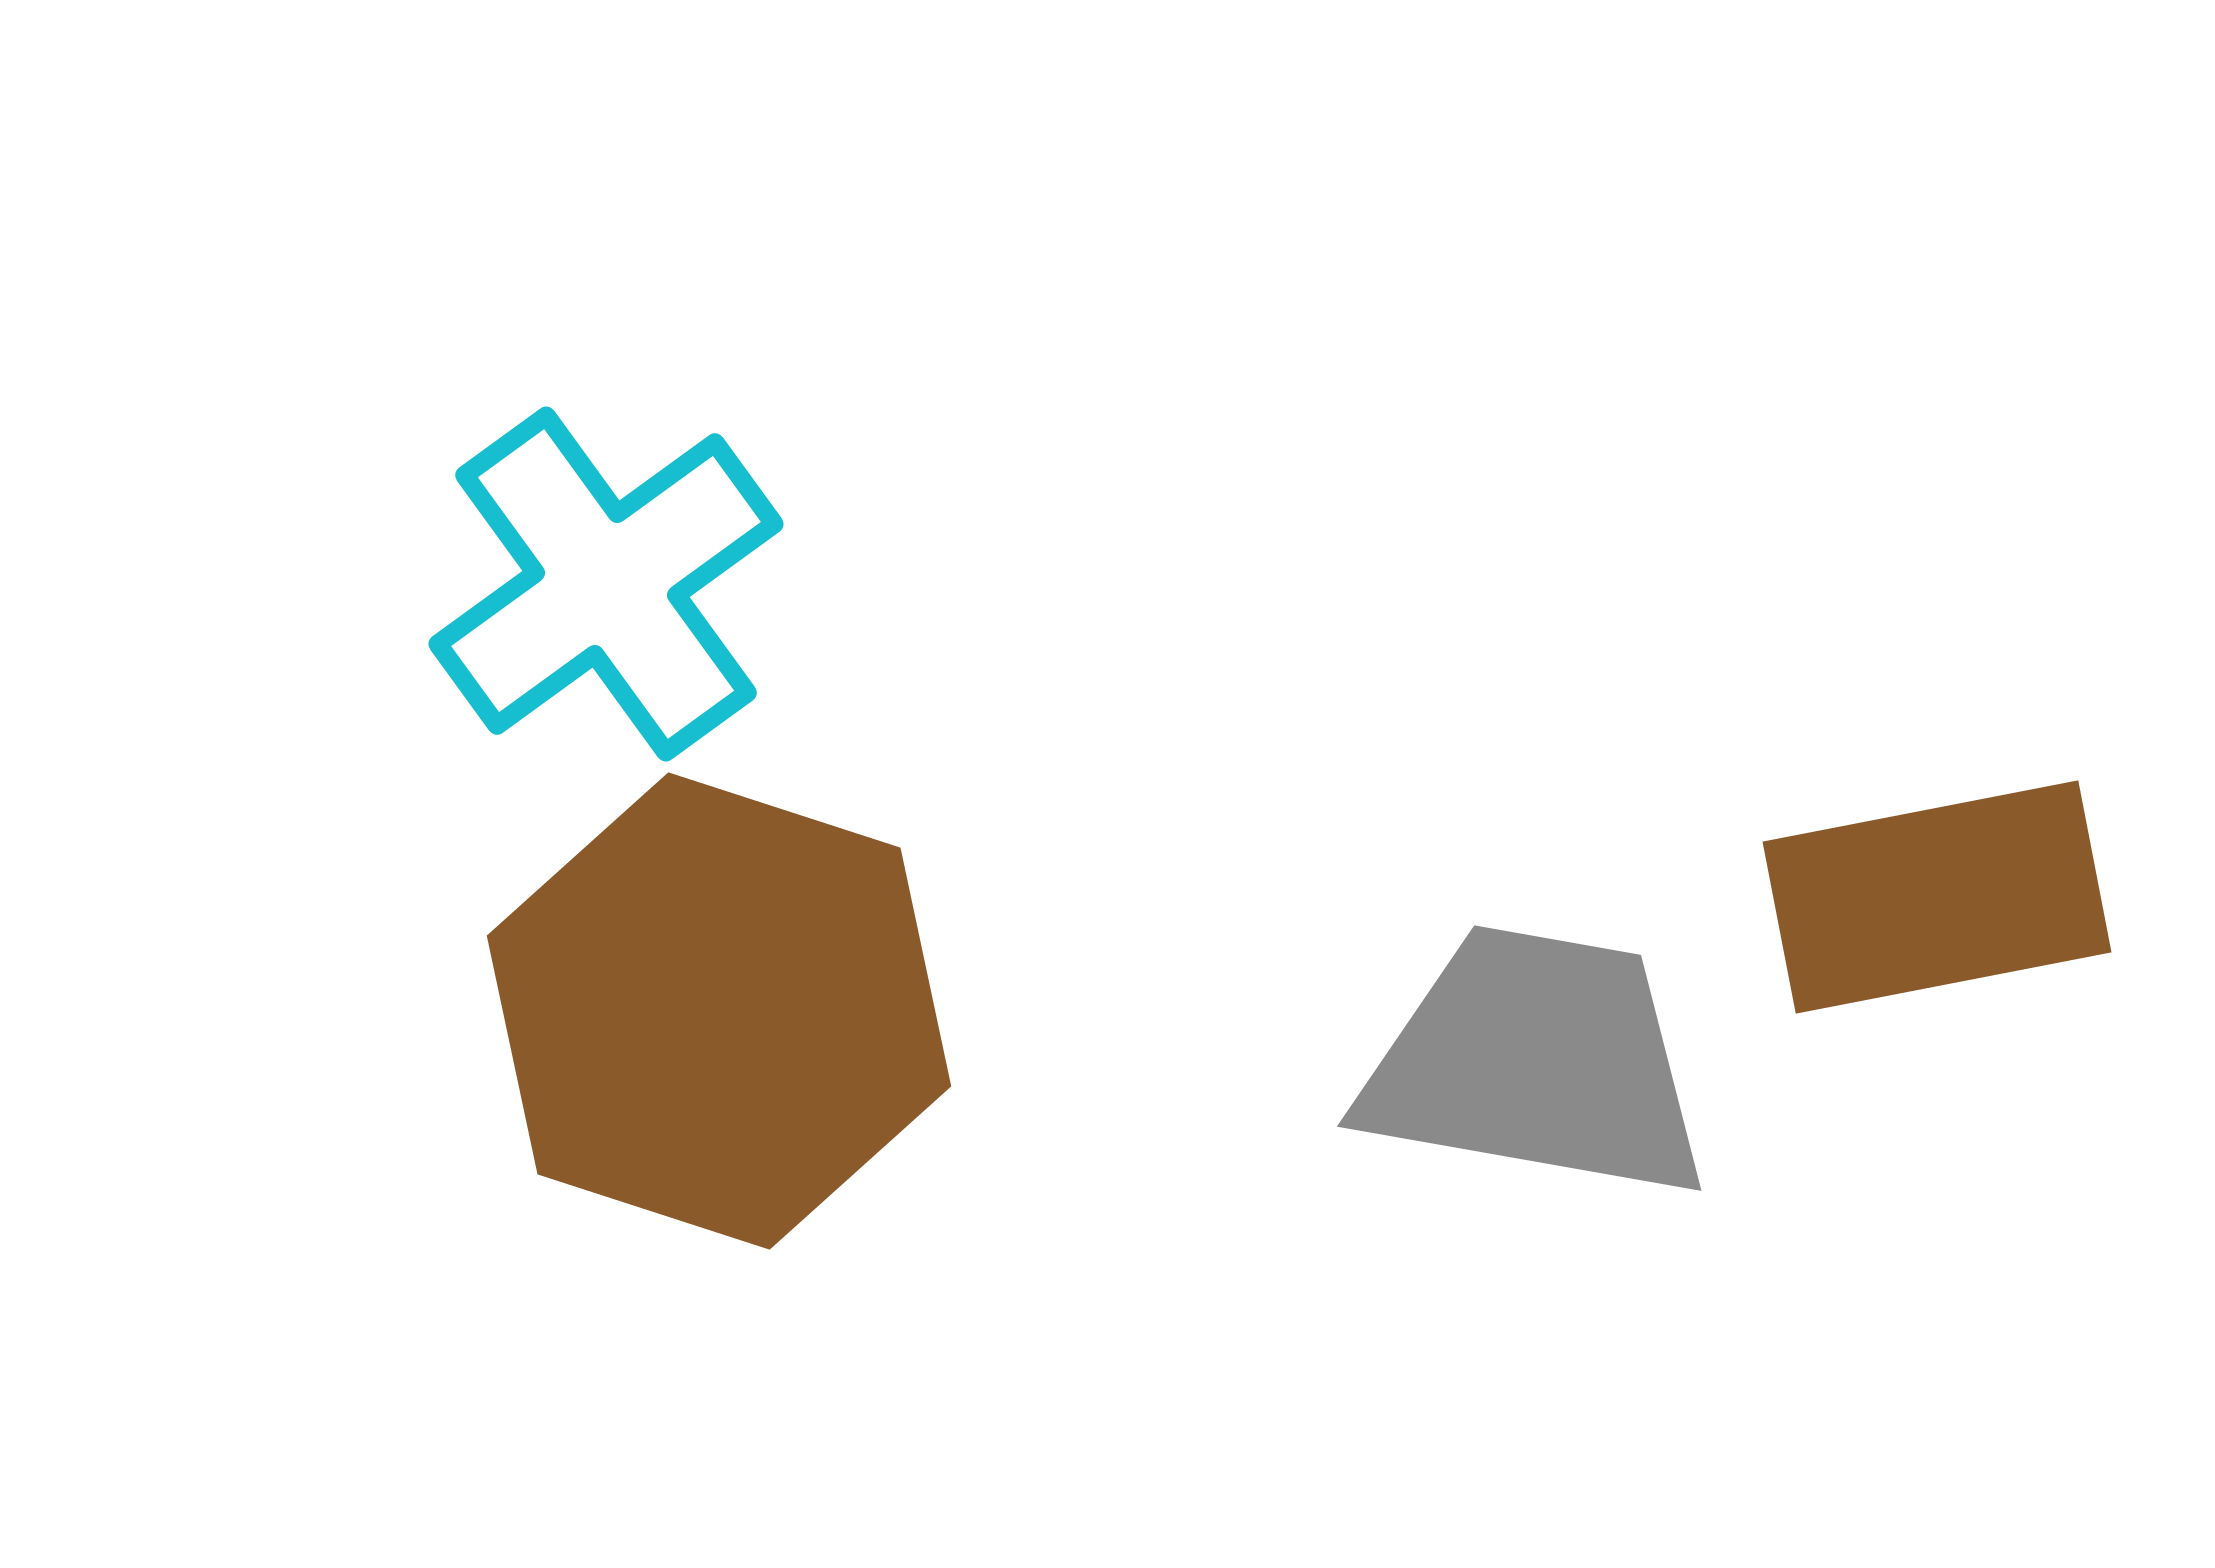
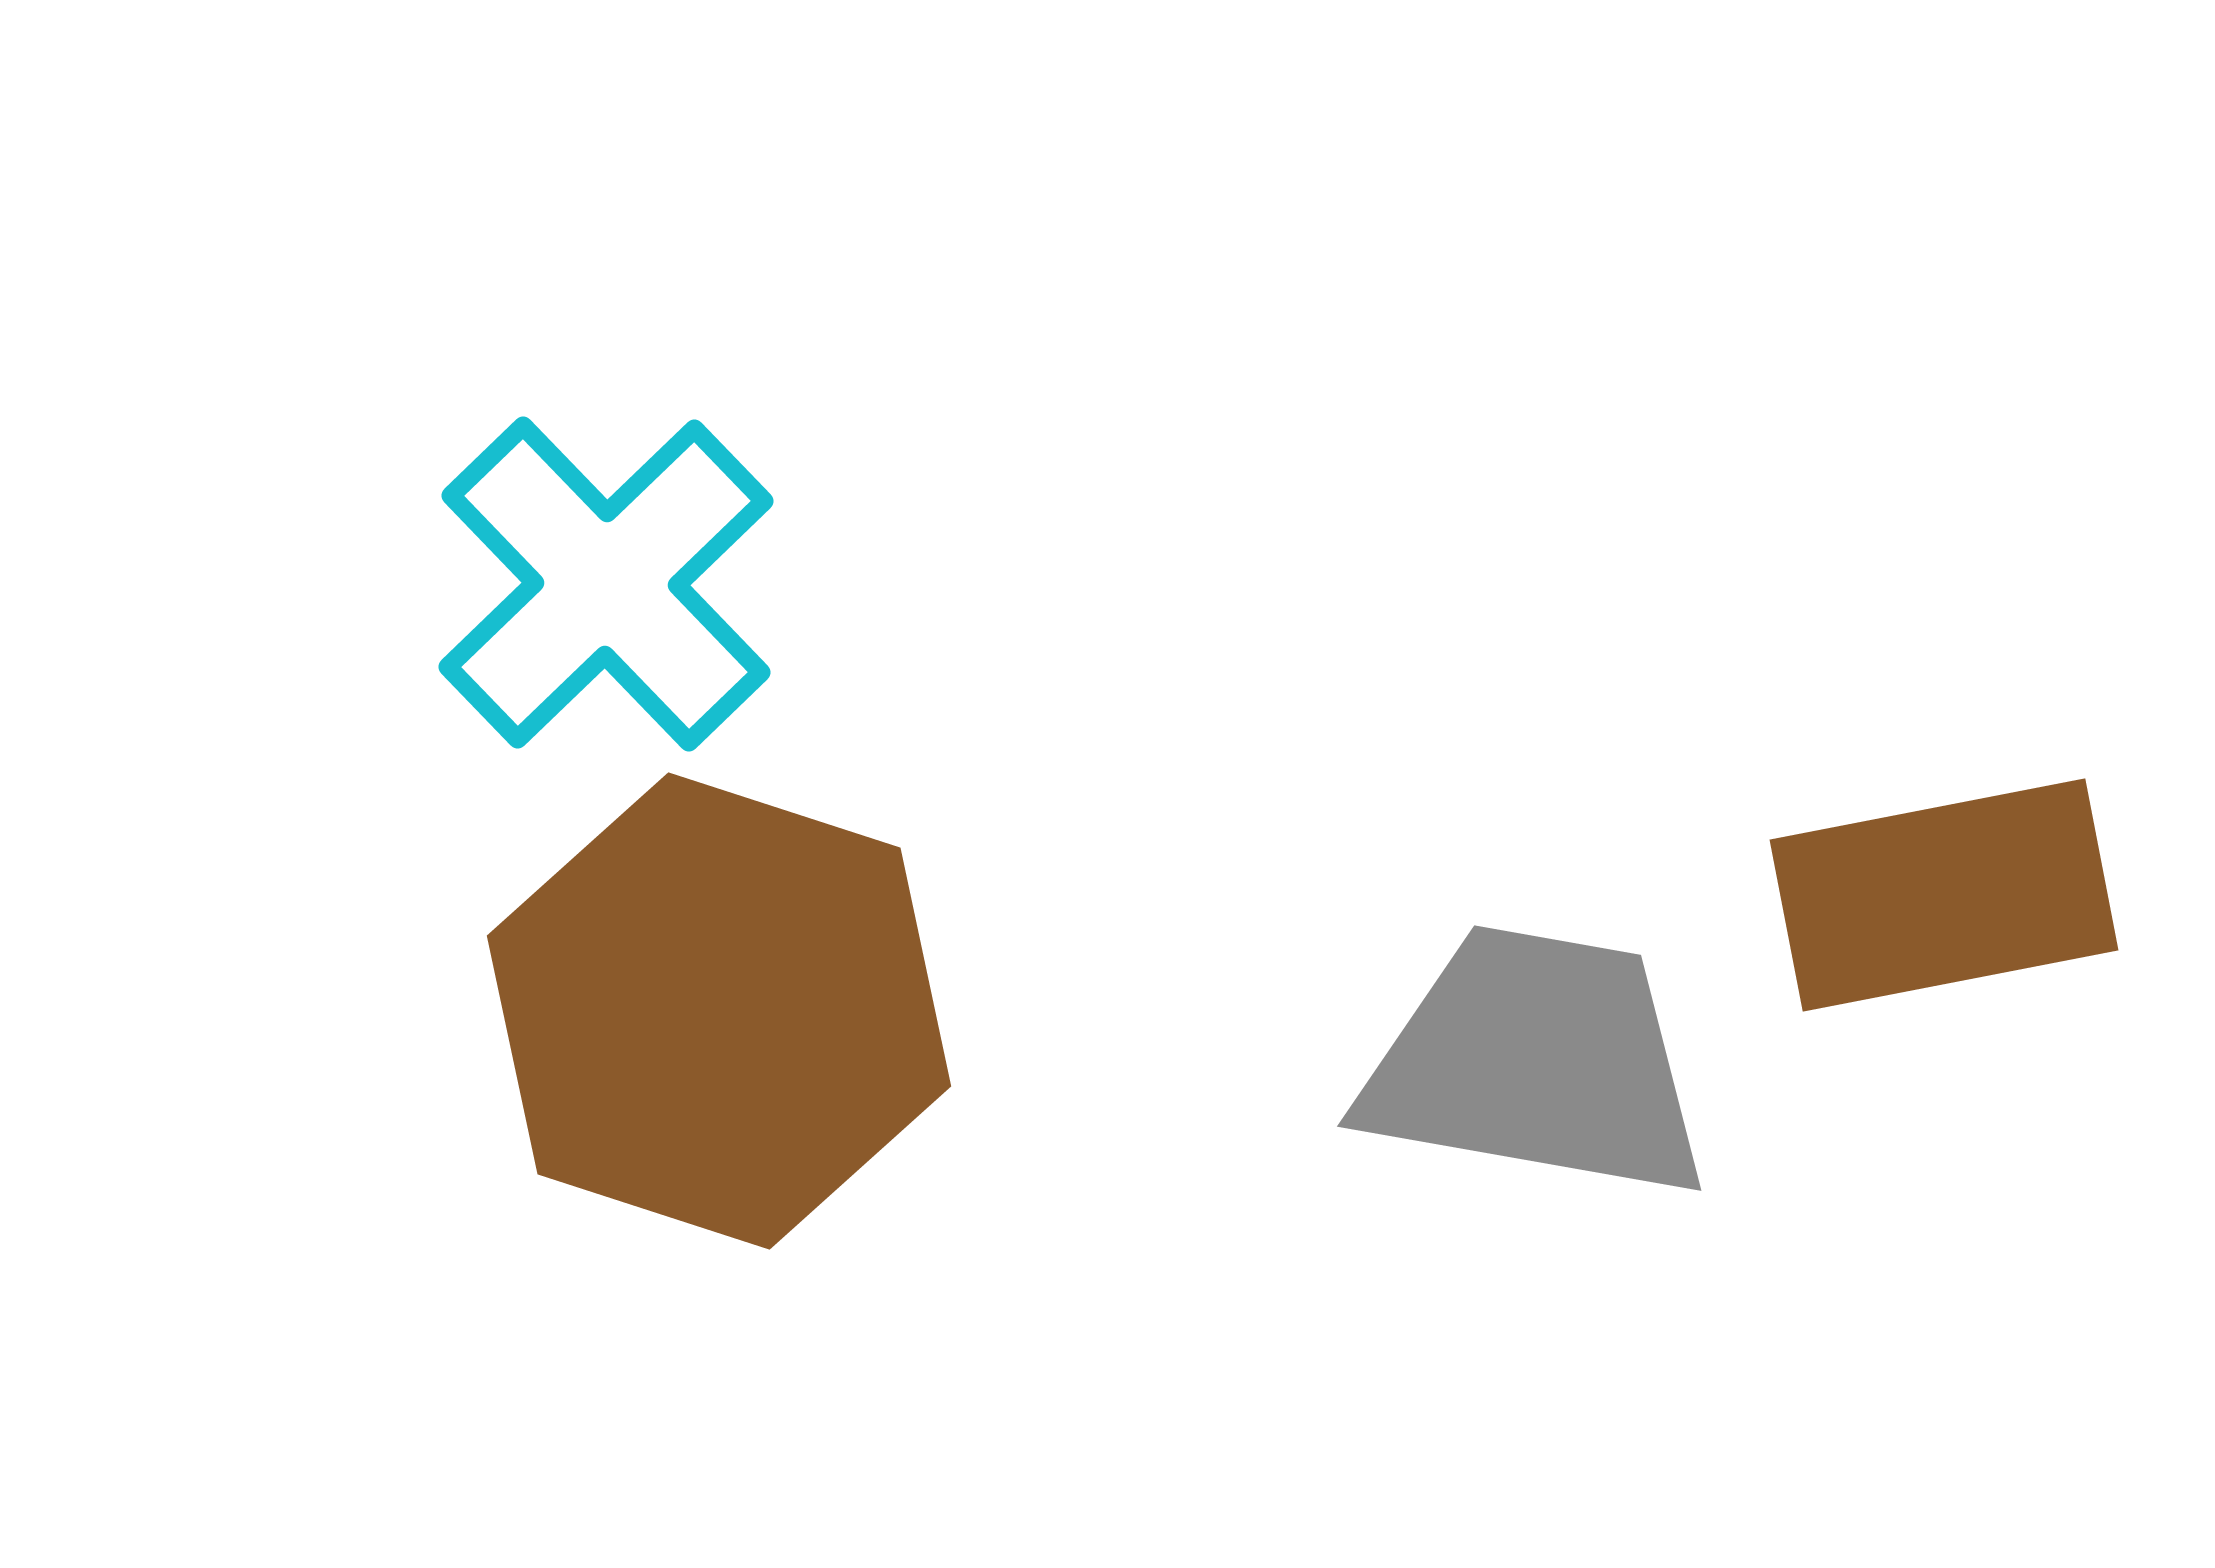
cyan cross: rotated 8 degrees counterclockwise
brown rectangle: moved 7 px right, 2 px up
